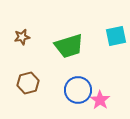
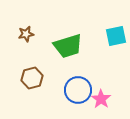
brown star: moved 4 px right, 3 px up
green trapezoid: moved 1 px left
brown hexagon: moved 4 px right, 5 px up
pink star: moved 1 px right, 1 px up
